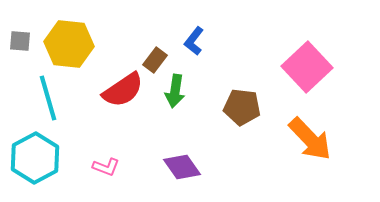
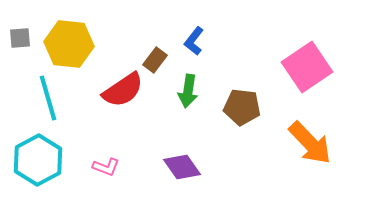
gray square: moved 3 px up; rotated 10 degrees counterclockwise
pink square: rotated 9 degrees clockwise
green arrow: moved 13 px right
orange arrow: moved 4 px down
cyan hexagon: moved 3 px right, 2 px down
